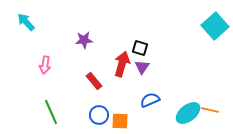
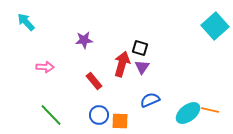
pink arrow: moved 2 px down; rotated 96 degrees counterclockwise
green line: moved 3 px down; rotated 20 degrees counterclockwise
